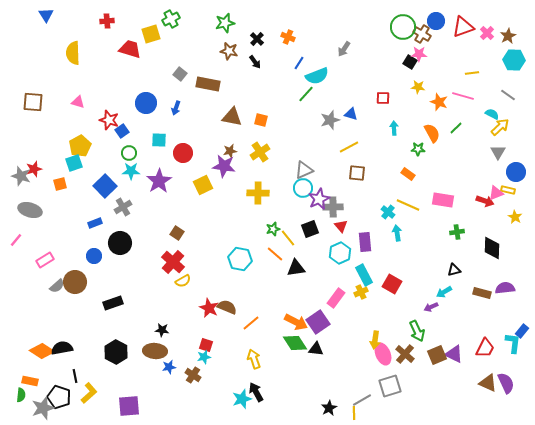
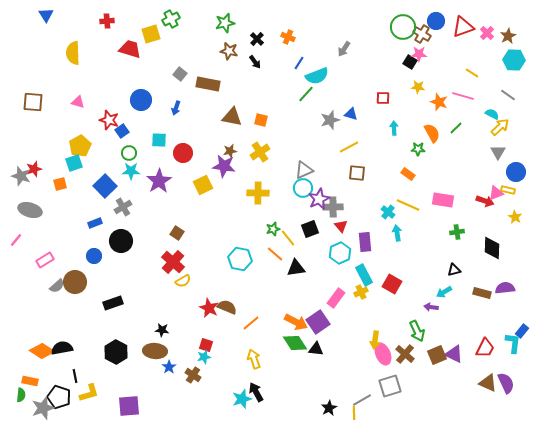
yellow line at (472, 73): rotated 40 degrees clockwise
blue circle at (146, 103): moved 5 px left, 3 px up
black circle at (120, 243): moved 1 px right, 2 px up
purple arrow at (431, 307): rotated 32 degrees clockwise
blue star at (169, 367): rotated 24 degrees counterclockwise
yellow L-shape at (89, 393): rotated 25 degrees clockwise
